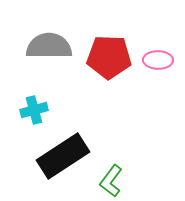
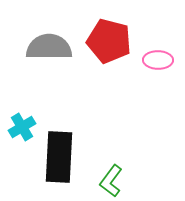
gray semicircle: moved 1 px down
red pentagon: moved 16 px up; rotated 12 degrees clockwise
cyan cross: moved 12 px left, 17 px down; rotated 16 degrees counterclockwise
black rectangle: moved 4 px left, 1 px down; rotated 54 degrees counterclockwise
